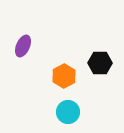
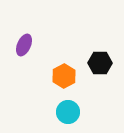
purple ellipse: moved 1 px right, 1 px up
